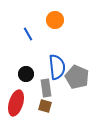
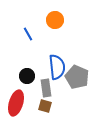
black circle: moved 1 px right, 2 px down
